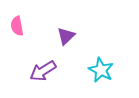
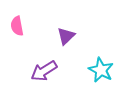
purple arrow: moved 1 px right
